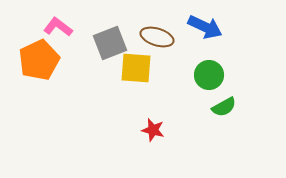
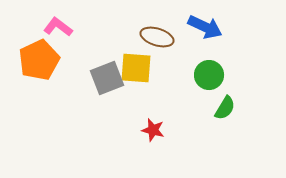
gray square: moved 3 px left, 35 px down
green semicircle: moved 1 px right, 1 px down; rotated 30 degrees counterclockwise
